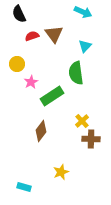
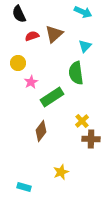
brown triangle: rotated 24 degrees clockwise
yellow circle: moved 1 px right, 1 px up
green rectangle: moved 1 px down
